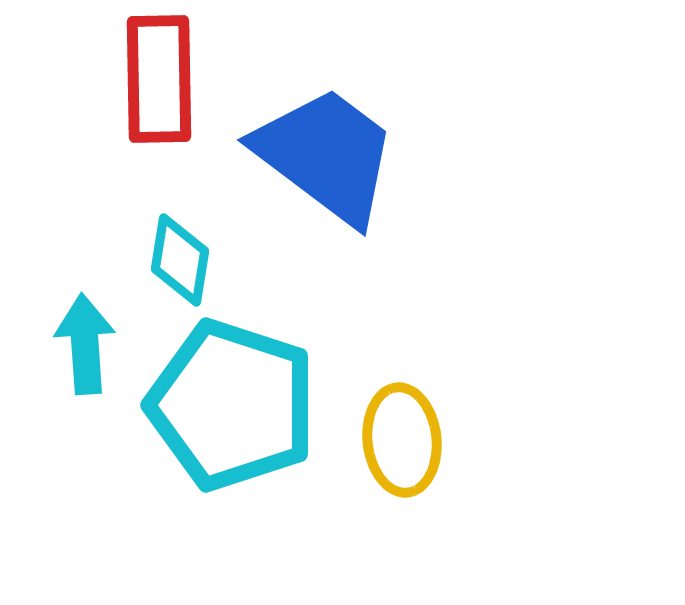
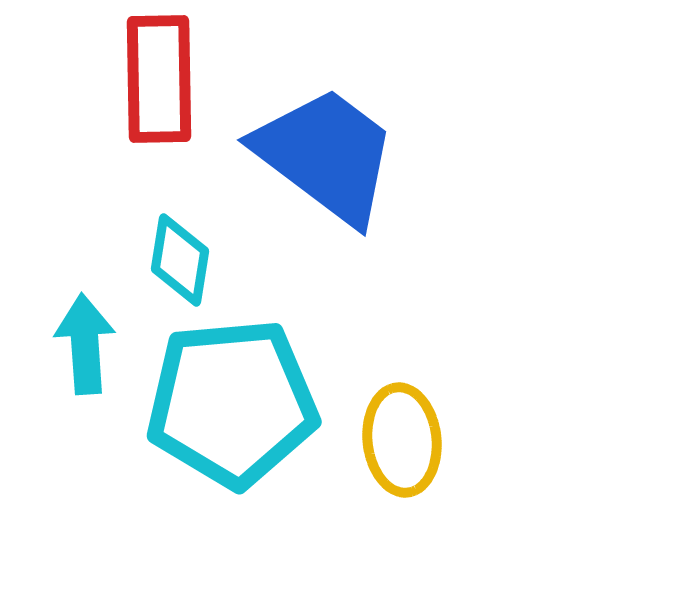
cyan pentagon: moved 2 px up; rotated 23 degrees counterclockwise
